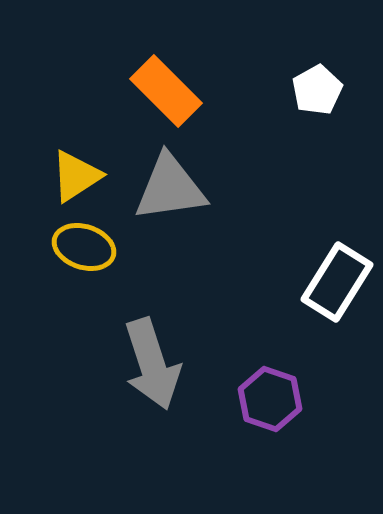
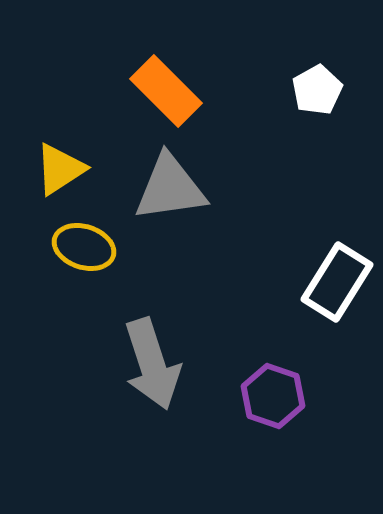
yellow triangle: moved 16 px left, 7 px up
purple hexagon: moved 3 px right, 3 px up
